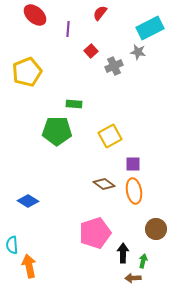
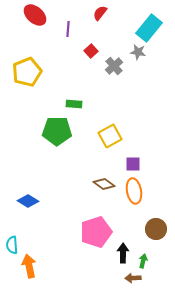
cyan rectangle: moved 1 px left; rotated 24 degrees counterclockwise
gray cross: rotated 18 degrees counterclockwise
pink pentagon: moved 1 px right, 1 px up
